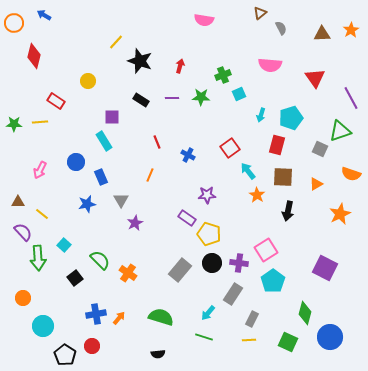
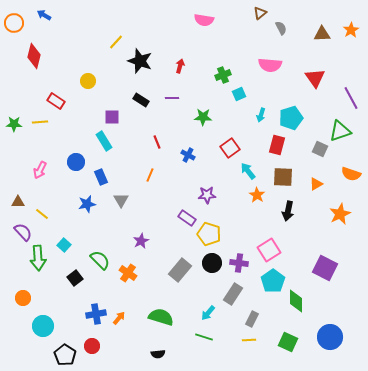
green star at (201, 97): moved 2 px right, 20 px down
purple star at (135, 223): moved 6 px right, 18 px down
pink square at (266, 250): moved 3 px right
green diamond at (305, 313): moved 9 px left, 12 px up; rotated 15 degrees counterclockwise
